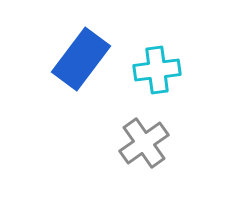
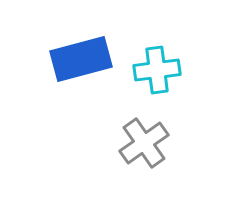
blue rectangle: rotated 38 degrees clockwise
